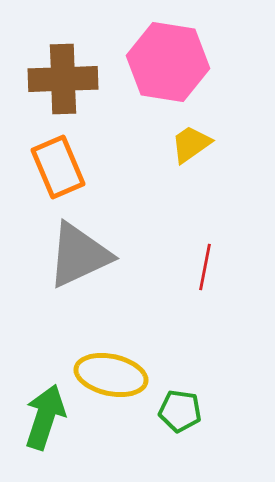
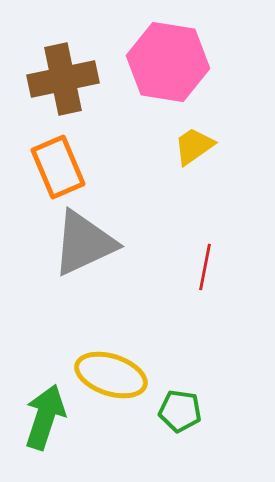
brown cross: rotated 10 degrees counterclockwise
yellow trapezoid: moved 3 px right, 2 px down
gray triangle: moved 5 px right, 12 px up
yellow ellipse: rotated 6 degrees clockwise
